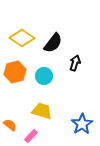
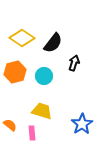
black arrow: moved 1 px left
pink rectangle: moved 1 px right, 3 px up; rotated 48 degrees counterclockwise
